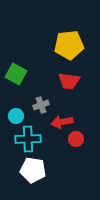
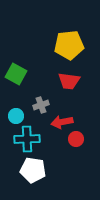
cyan cross: moved 1 px left
